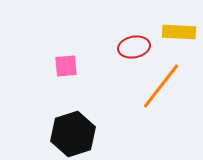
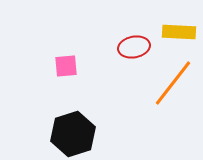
orange line: moved 12 px right, 3 px up
